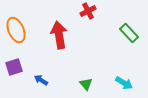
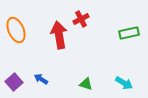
red cross: moved 7 px left, 8 px down
green rectangle: rotated 60 degrees counterclockwise
purple square: moved 15 px down; rotated 24 degrees counterclockwise
blue arrow: moved 1 px up
green triangle: rotated 32 degrees counterclockwise
